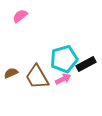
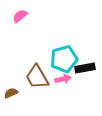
black rectangle: moved 1 px left, 4 px down; rotated 18 degrees clockwise
brown semicircle: moved 20 px down
pink arrow: rotated 14 degrees clockwise
